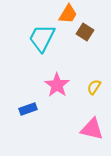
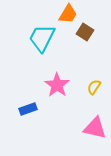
pink triangle: moved 3 px right, 1 px up
